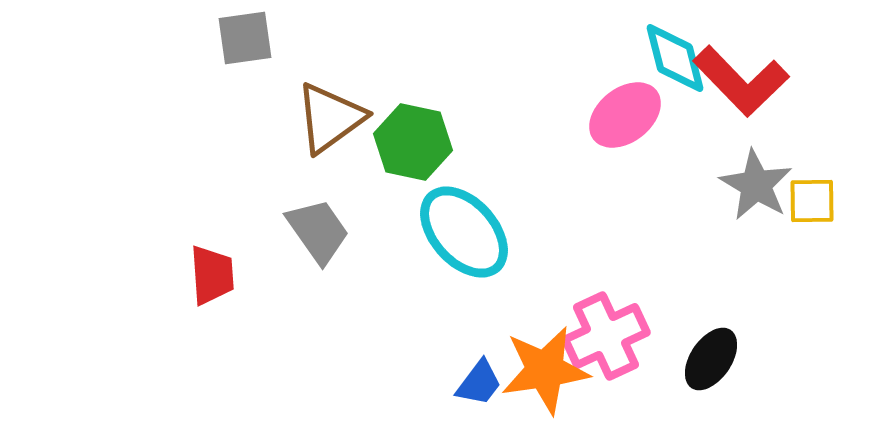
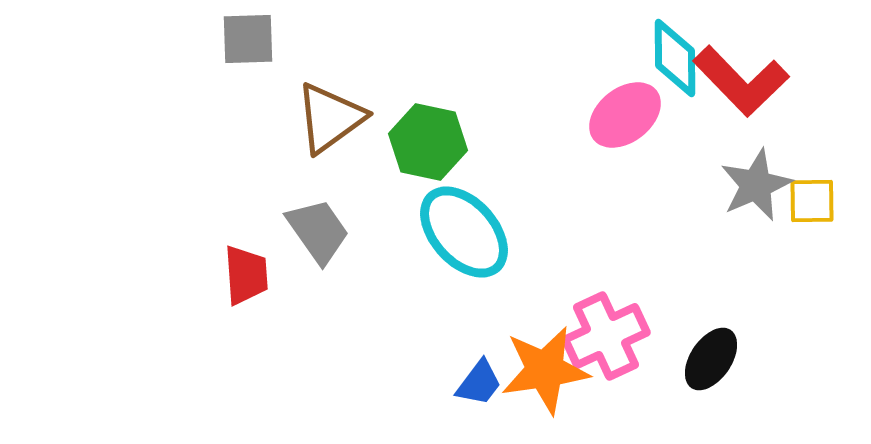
gray square: moved 3 px right, 1 px down; rotated 6 degrees clockwise
cyan diamond: rotated 14 degrees clockwise
green hexagon: moved 15 px right
gray star: rotated 18 degrees clockwise
red trapezoid: moved 34 px right
